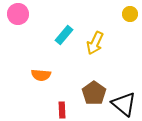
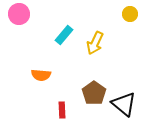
pink circle: moved 1 px right
